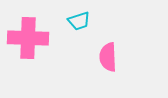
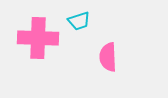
pink cross: moved 10 px right
